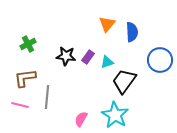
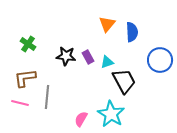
green cross: rotated 28 degrees counterclockwise
purple rectangle: rotated 64 degrees counterclockwise
black trapezoid: rotated 116 degrees clockwise
pink line: moved 2 px up
cyan star: moved 4 px left, 1 px up
